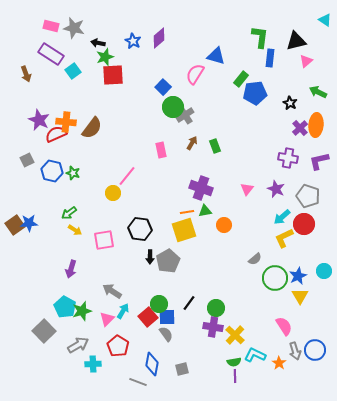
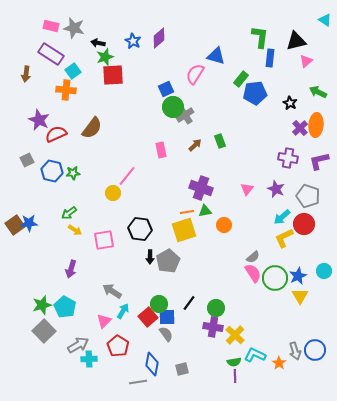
brown arrow at (26, 74): rotated 28 degrees clockwise
blue square at (163, 87): moved 3 px right, 2 px down; rotated 21 degrees clockwise
orange cross at (66, 122): moved 32 px up
brown arrow at (192, 143): moved 3 px right, 2 px down; rotated 16 degrees clockwise
green rectangle at (215, 146): moved 5 px right, 5 px up
green star at (73, 173): rotated 24 degrees counterclockwise
gray semicircle at (255, 259): moved 2 px left, 2 px up
green star at (82, 311): moved 40 px left, 6 px up
pink triangle at (107, 319): moved 3 px left, 2 px down
pink semicircle at (284, 326): moved 31 px left, 53 px up
cyan cross at (93, 364): moved 4 px left, 5 px up
gray line at (138, 382): rotated 30 degrees counterclockwise
